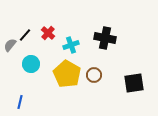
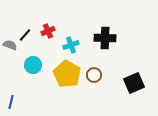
red cross: moved 2 px up; rotated 24 degrees clockwise
black cross: rotated 10 degrees counterclockwise
gray semicircle: rotated 72 degrees clockwise
cyan circle: moved 2 px right, 1 px down
black square: rotated 15 degrees counterclockwise
blue line: moved 9 px left
